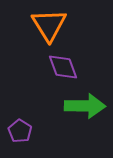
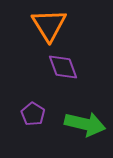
green arrow: moved 18 px down; rotated 12 degrees clockwise
purple pentagon: moved 13 px right, 17 px up
